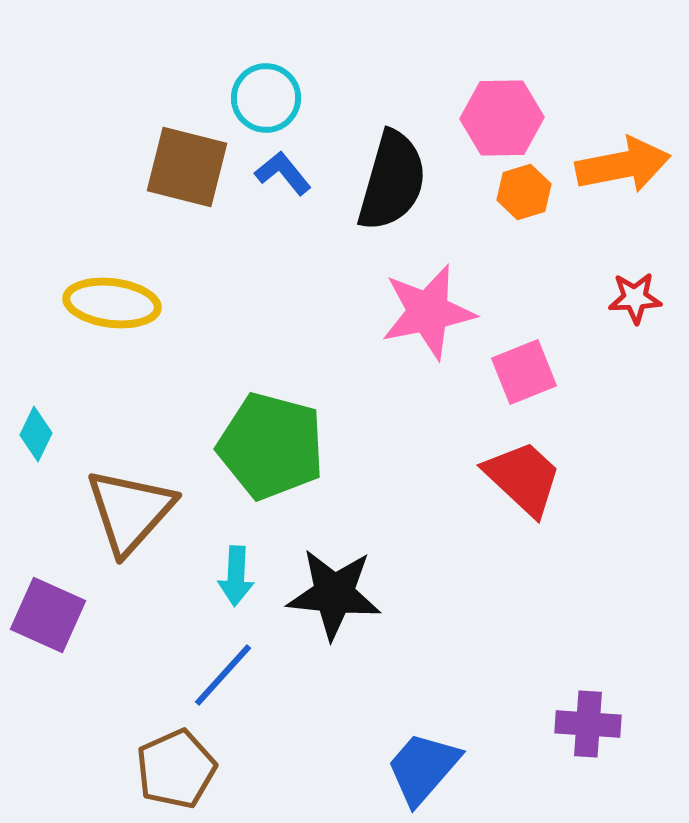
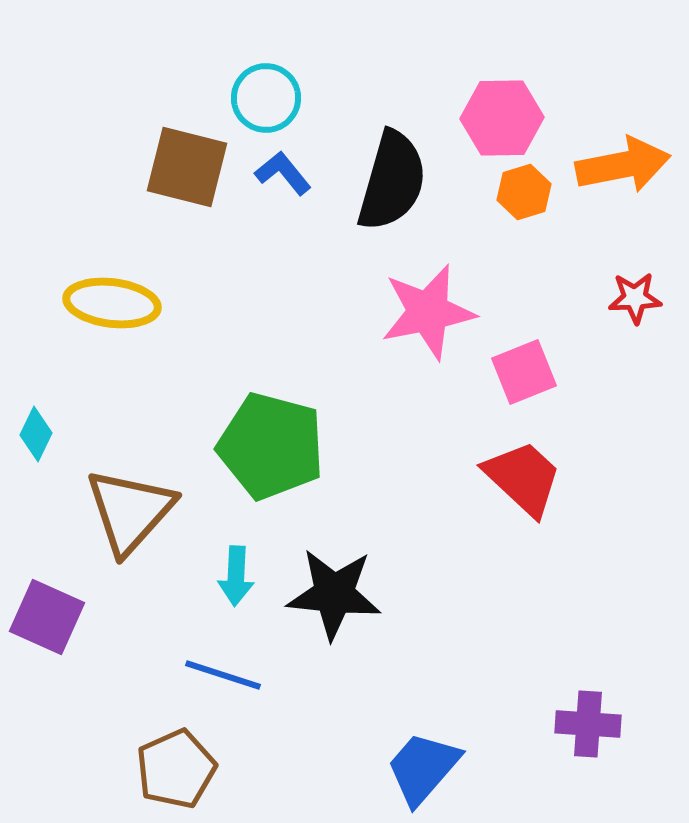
purple square: moved 1 px left, 2 px down
blue line: rotated 66 degrees clockwise
